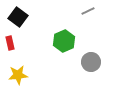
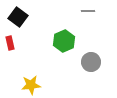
gray line: rotated 24 degrees clockwise
yellow star: moved 13 px right, 10 px down
